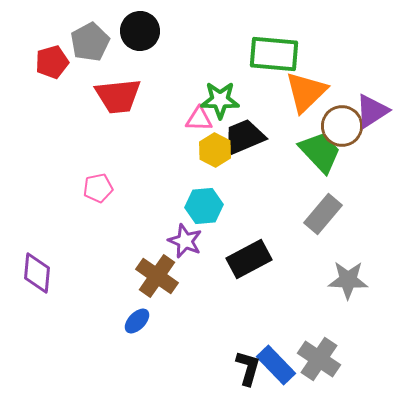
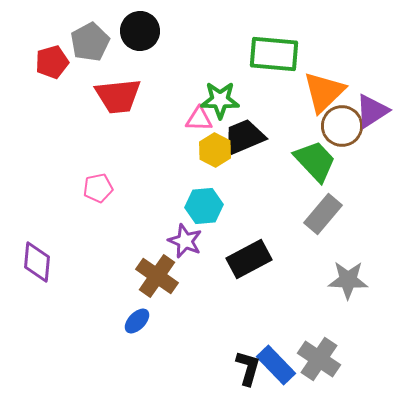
orange triangle: moved 18 px right
green trapezoid: moved 5 px left, 9 px down
purple diamond: moved 11 px up
